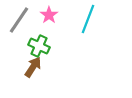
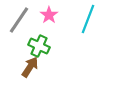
brown arrow: moved 3 px left
